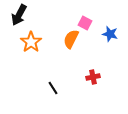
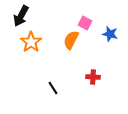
black arrow: moved 2 px right, 1 px down
orange semicircle: moved 1 px down
red cross: rotated 16 degrees clockwise
